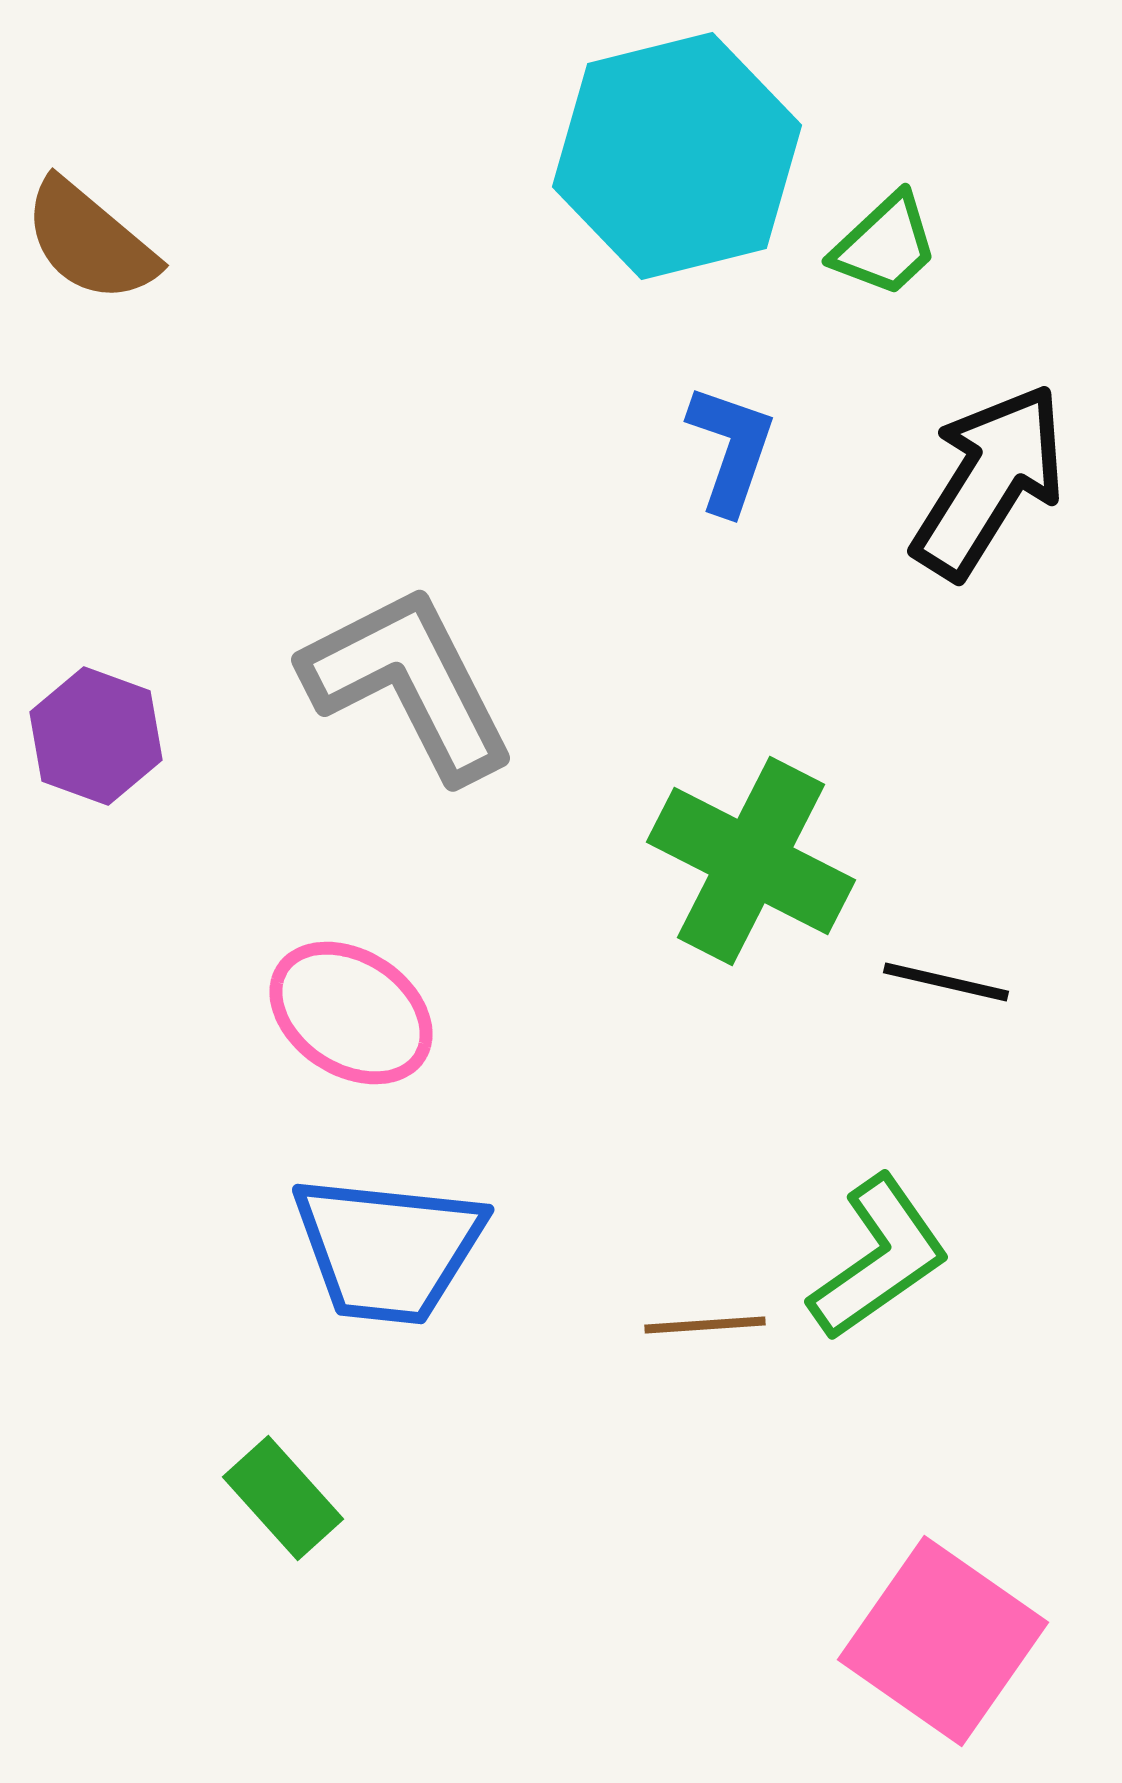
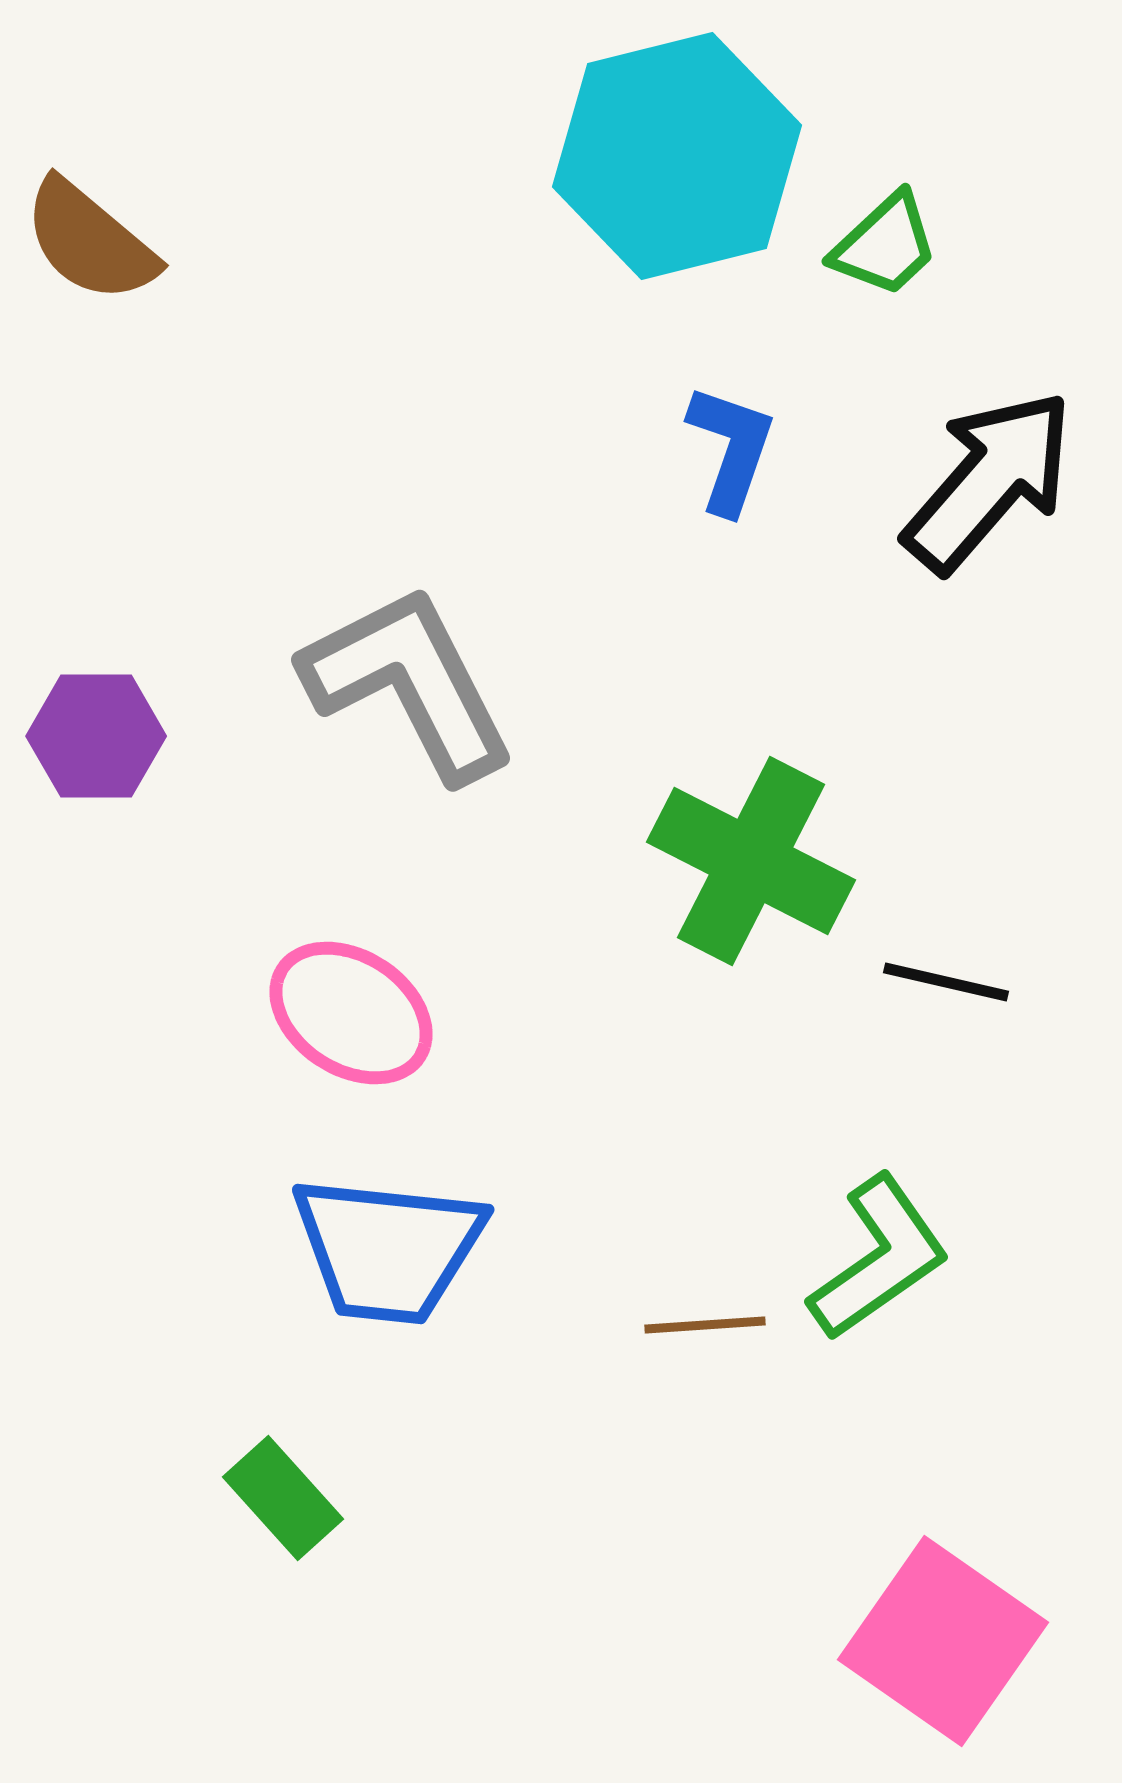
black arrow: rotated 9 degrees clockwise
purple hexagon: rotated 20 degrees counterclockwise
